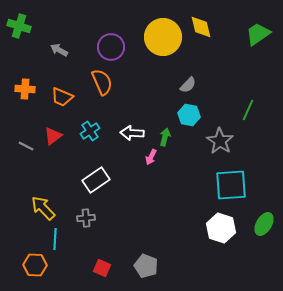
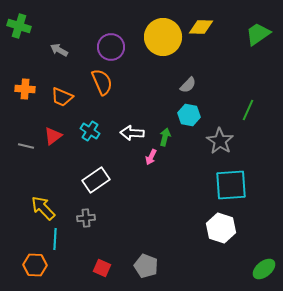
yellow diamond: rotated 75 degrees counterclockwise
cyan cross: rotated 24 degrees counterclockwise
gray line: rotated 14 degrees counterclockwise
green ellipse: moved 45 px down; rotated 20 degrees clockwise
